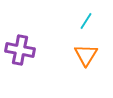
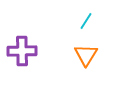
purple cross: moved 2 px right, 1 px down; rotated 12 degrees counterclockwise
